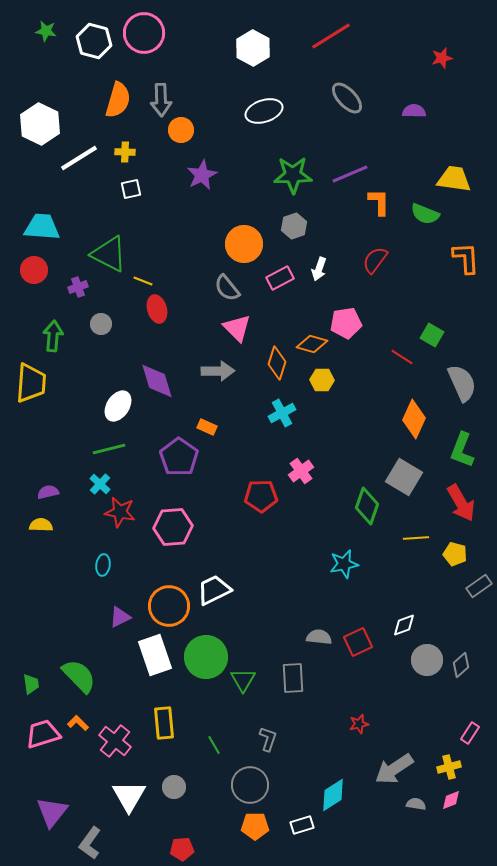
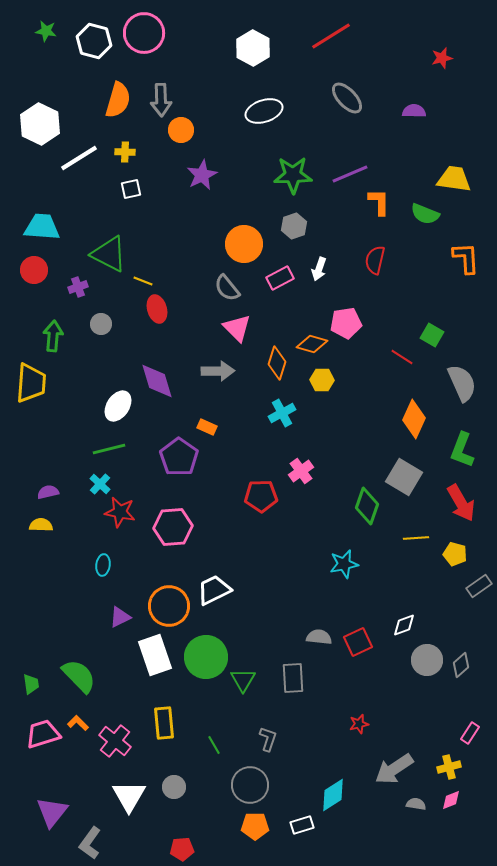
red semicircle at (375, 260): rotated 24 degrees counterclockwise
